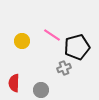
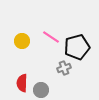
pink line: moved 1 px left, 2 px down
red semicircle: moved 8 px right
